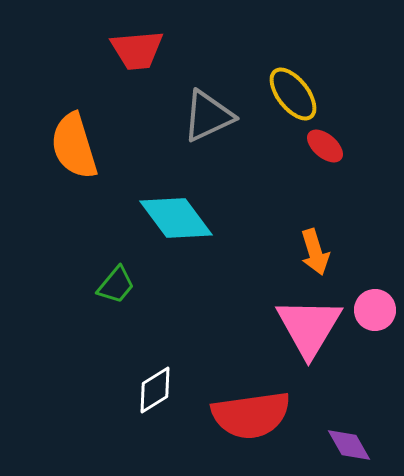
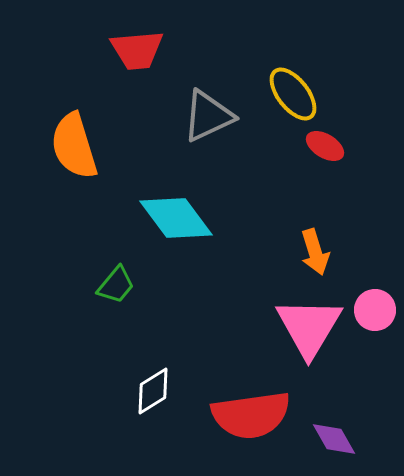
red ellipse: rotated 9 degrees counterclockwise
white diamond: moved 2 px left, 1 px down
purple diamond: moved 15 px left, 6 px up
